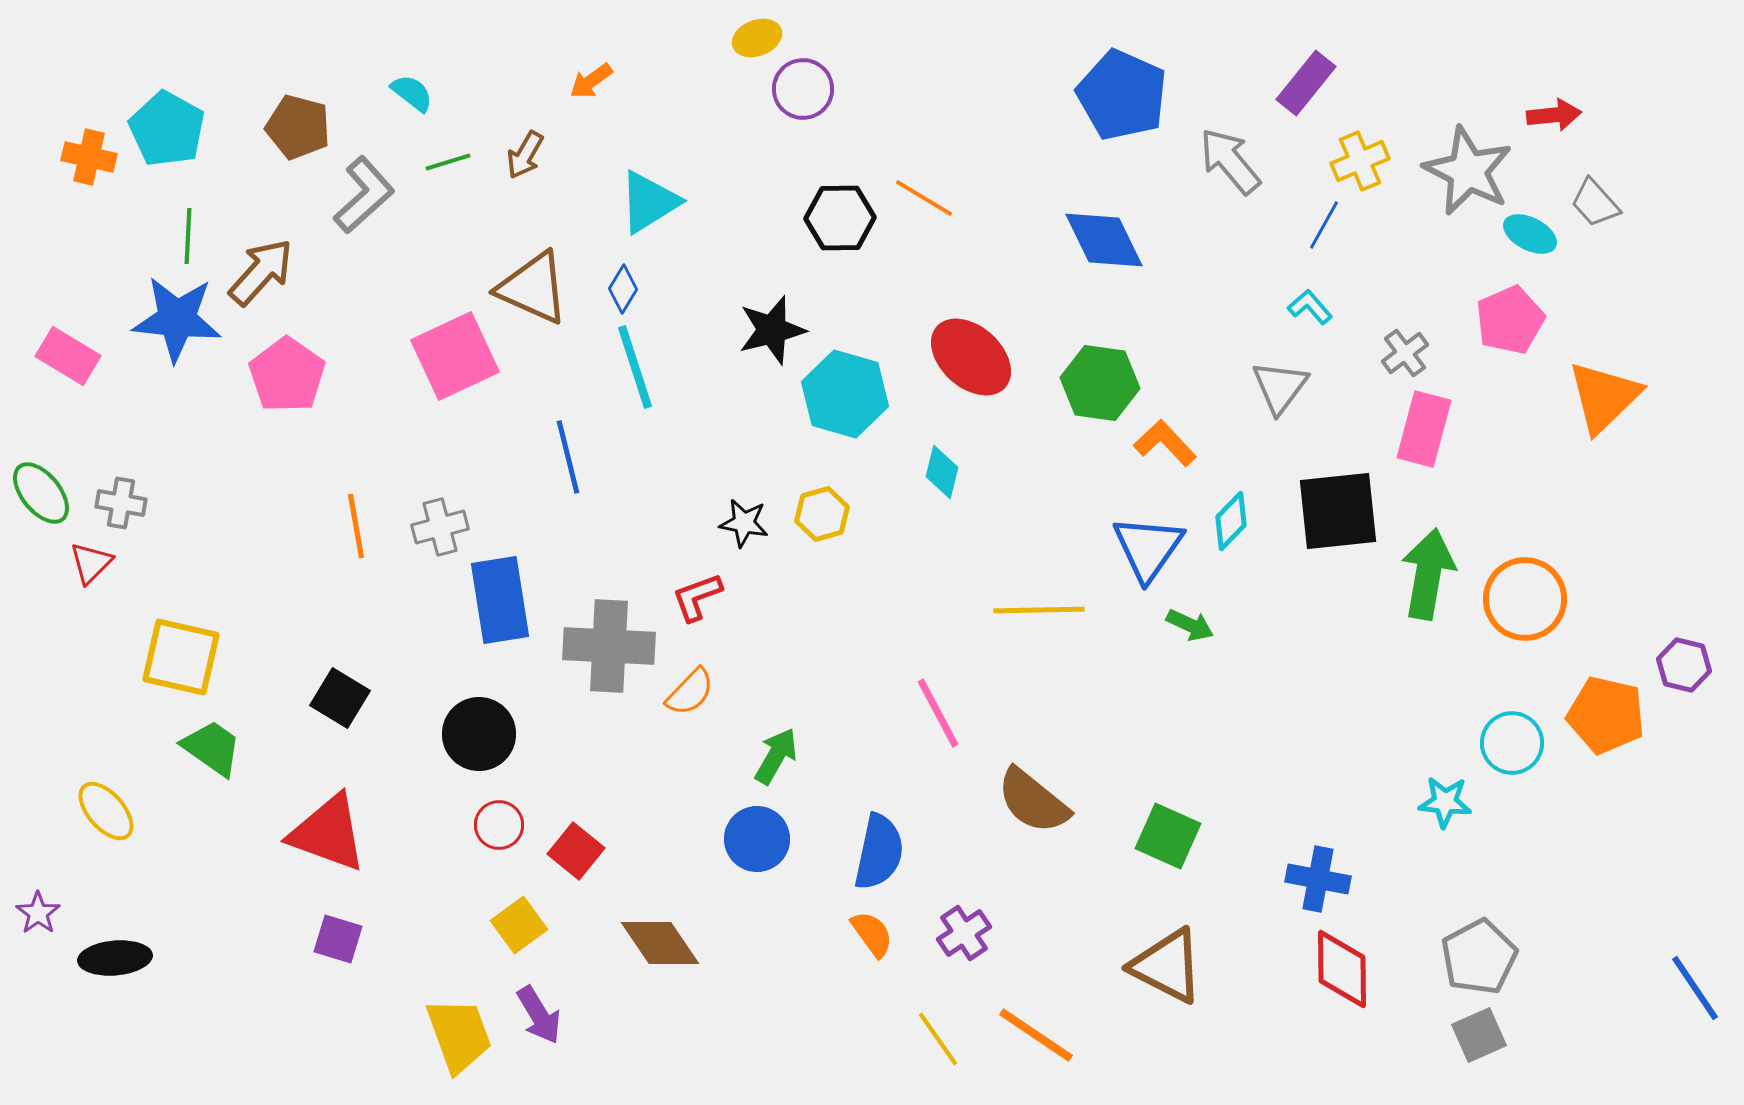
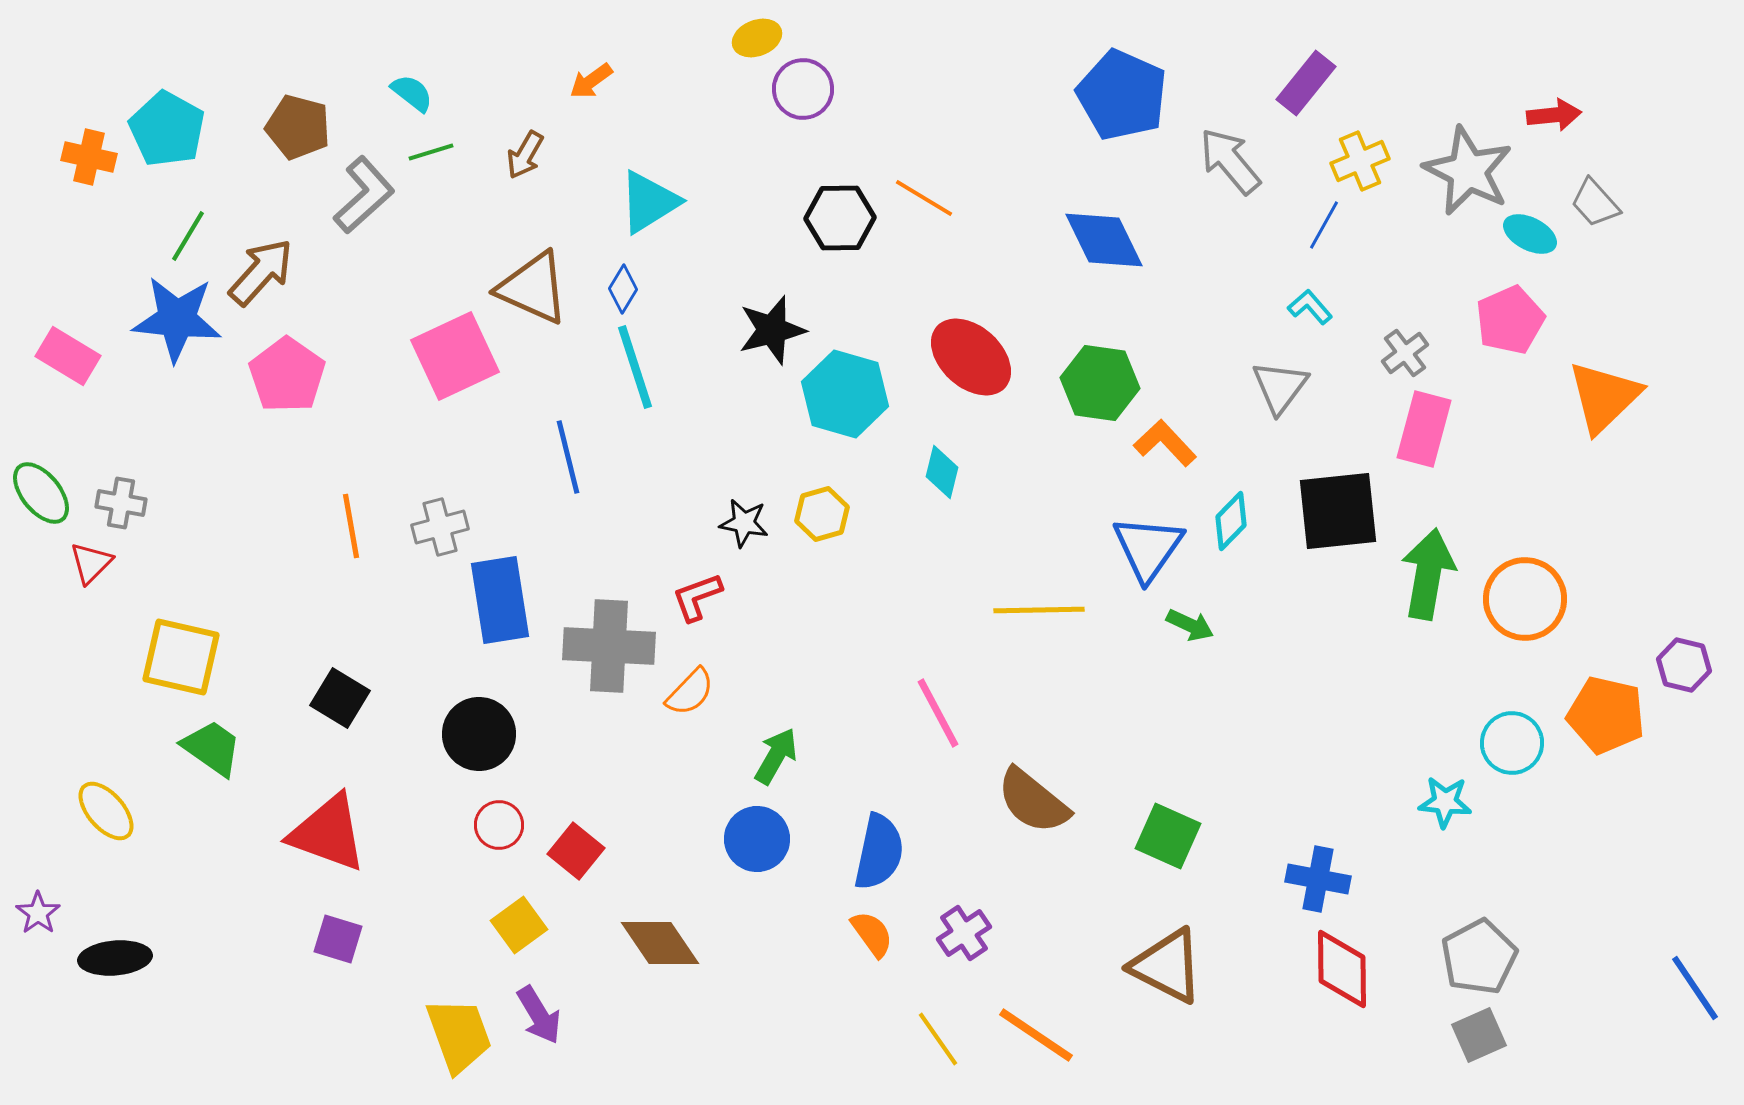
green line at (448, 162): moved 17 px left, 10 px up
green line at (188, 236): rotated 28 degrees clockwise
orange line at (356, 526): moved 5 px left
